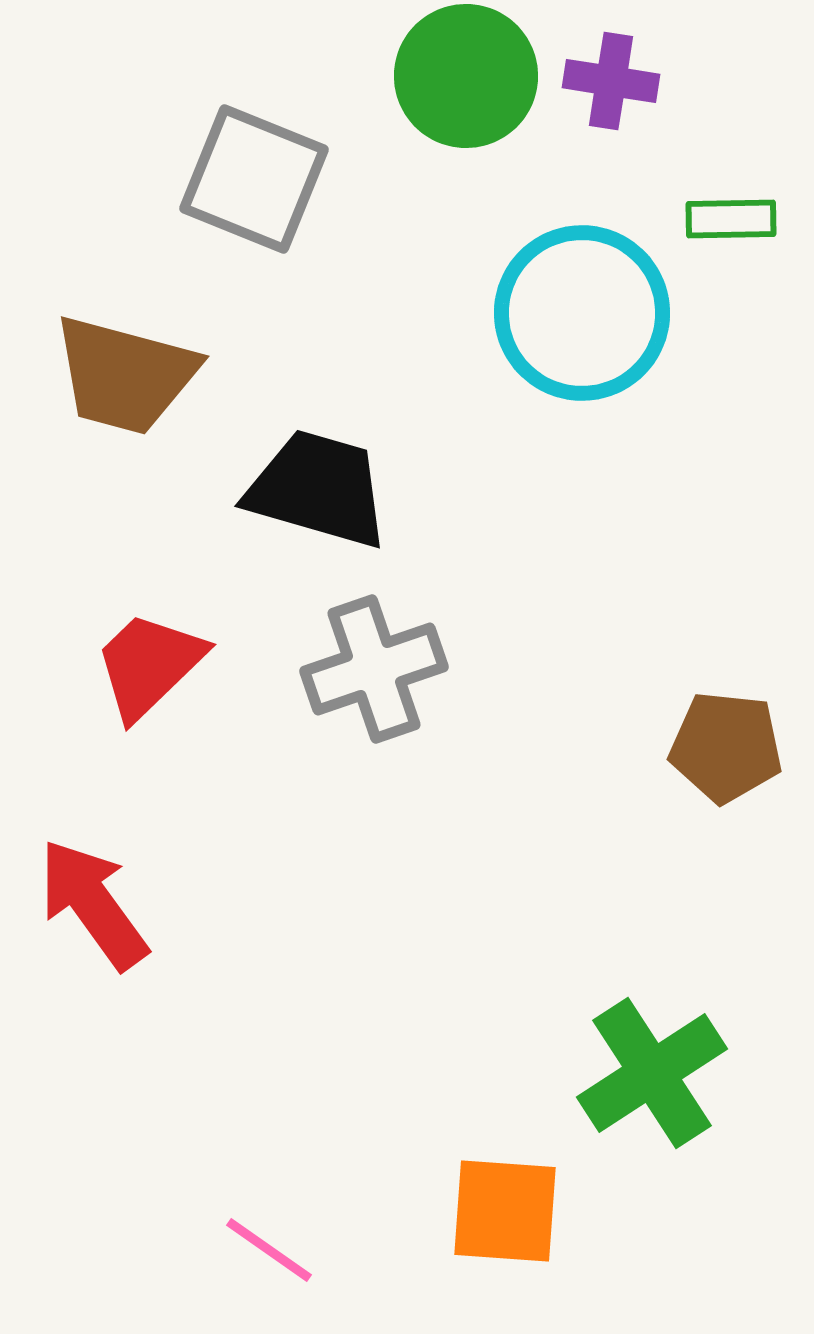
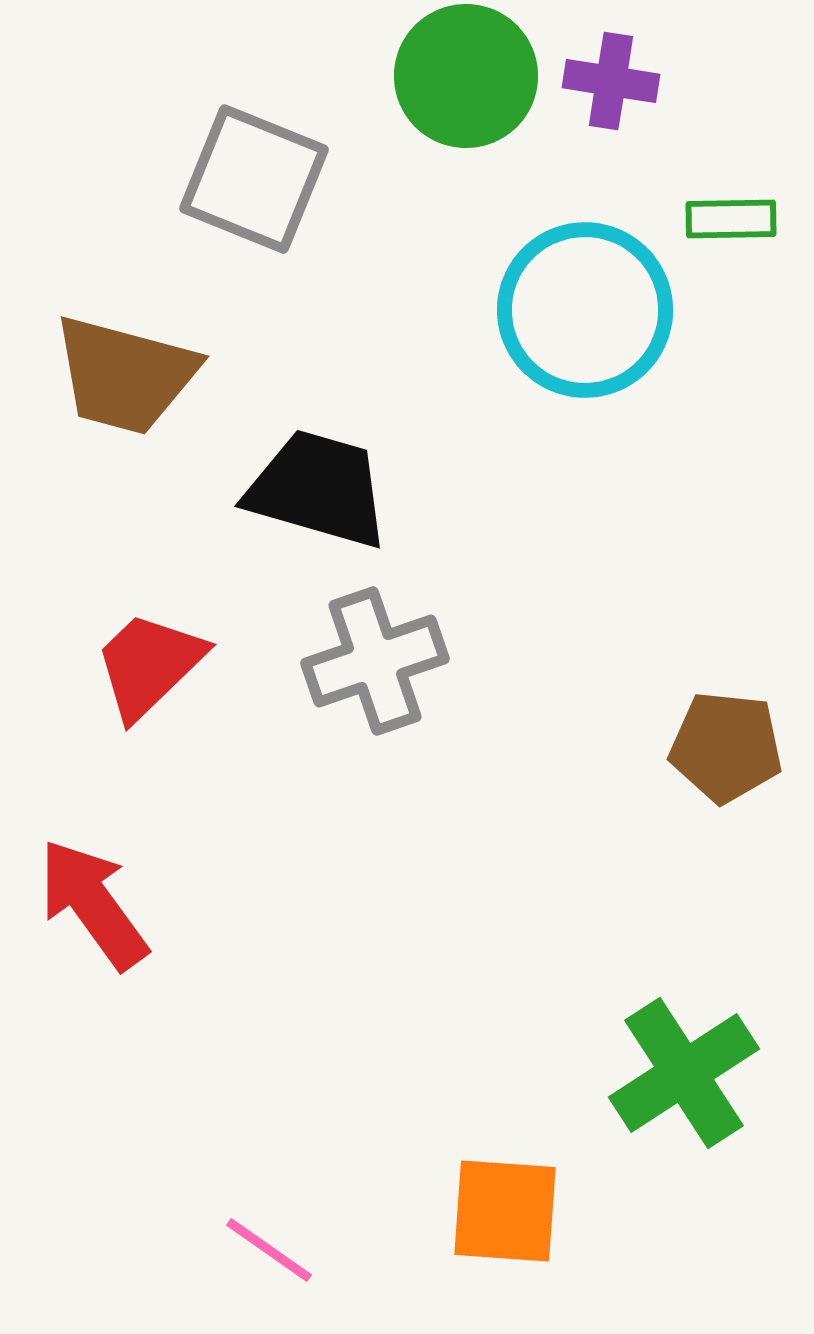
cyan circle: moved 3 px right, 3 px up
gray cross: moved 1 px right, 8 px up
green cross: moved 32 px right
